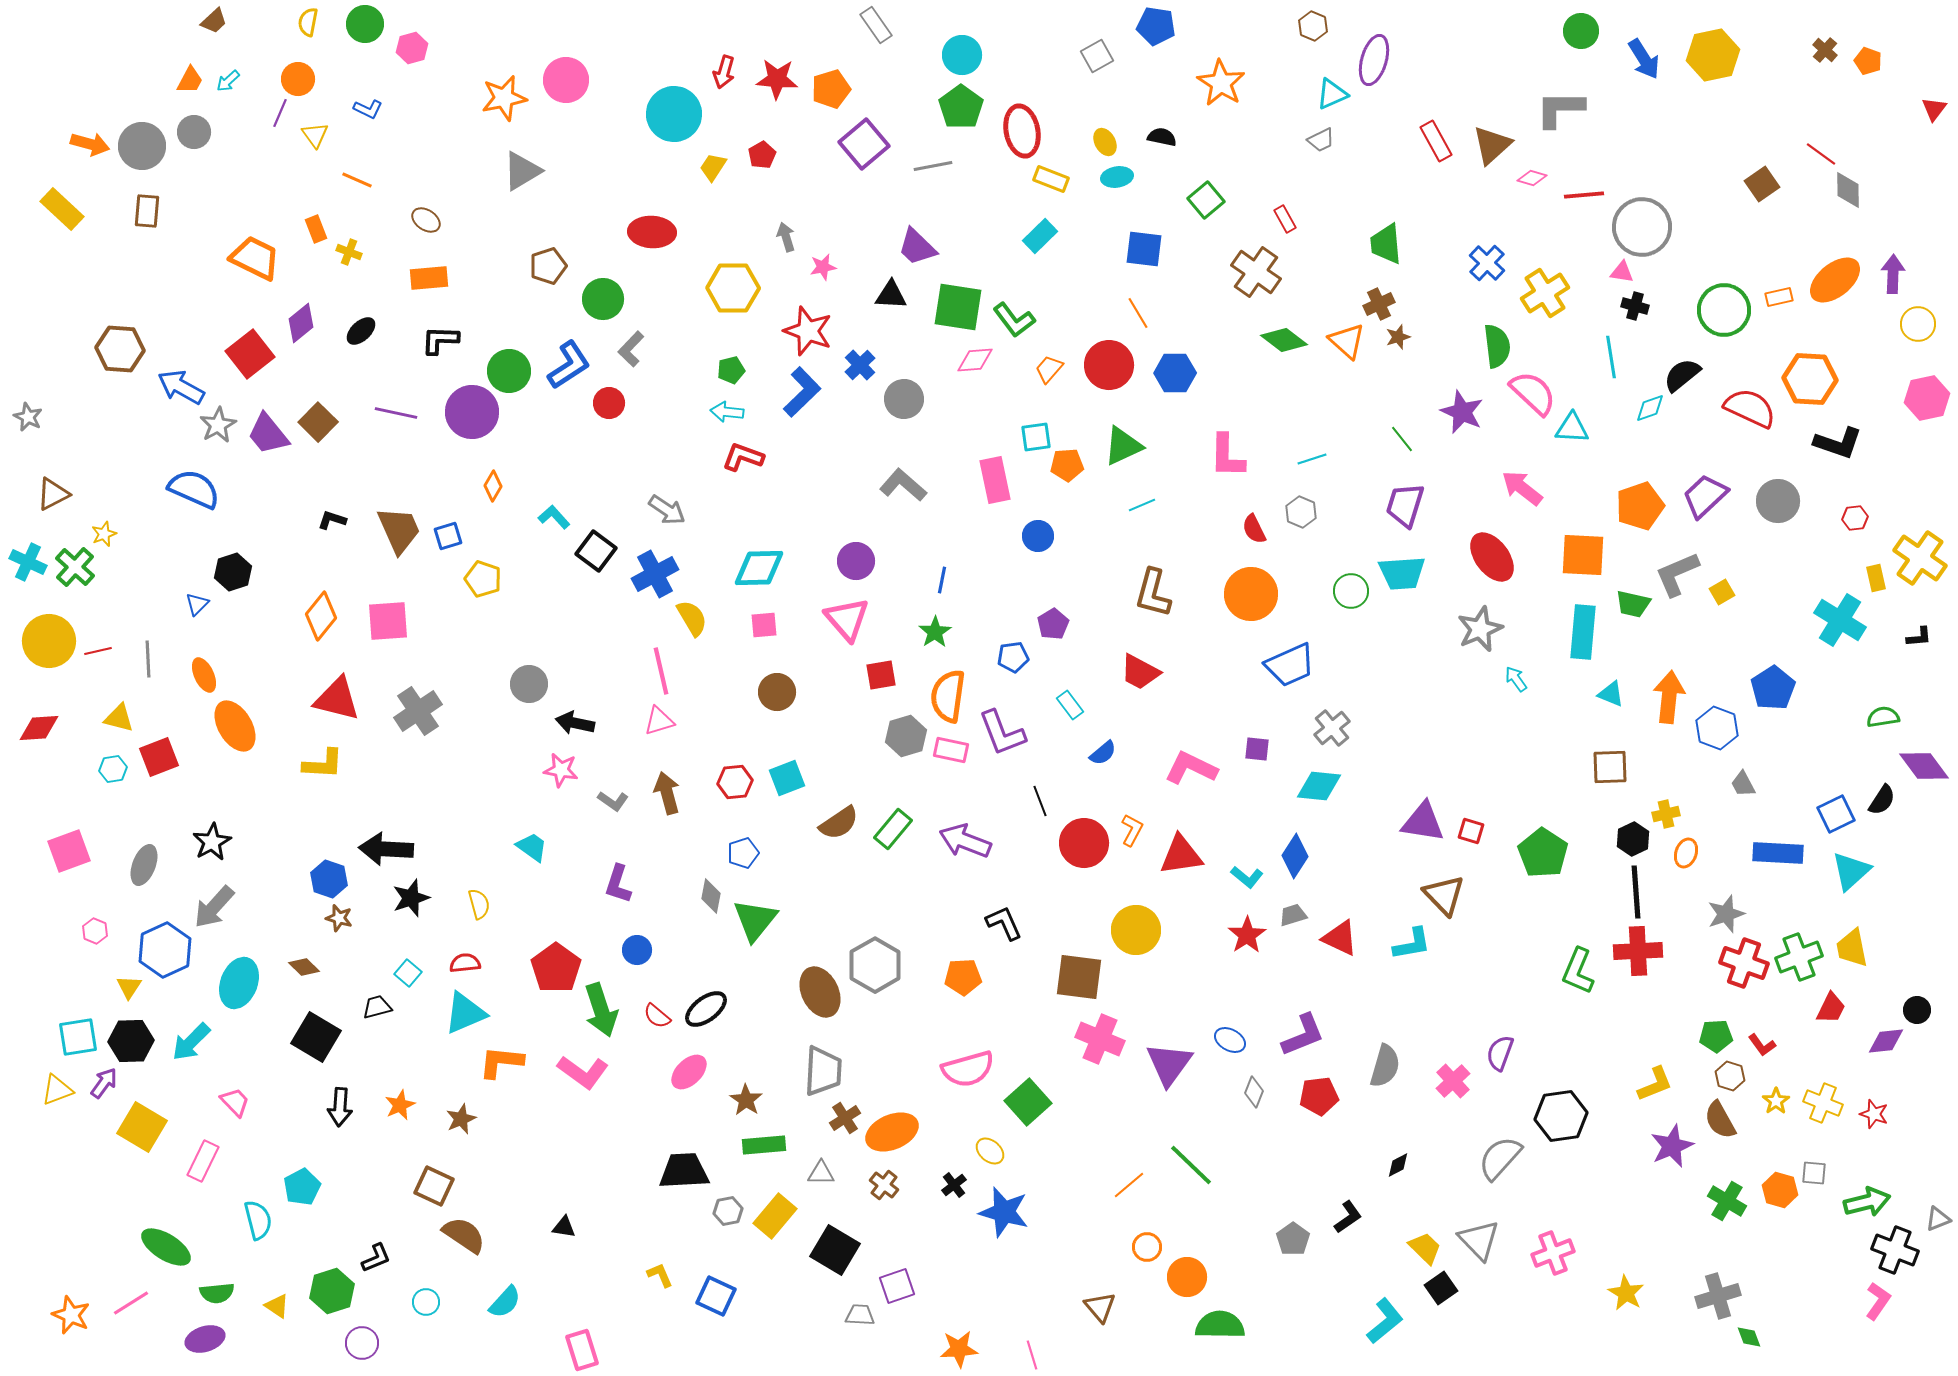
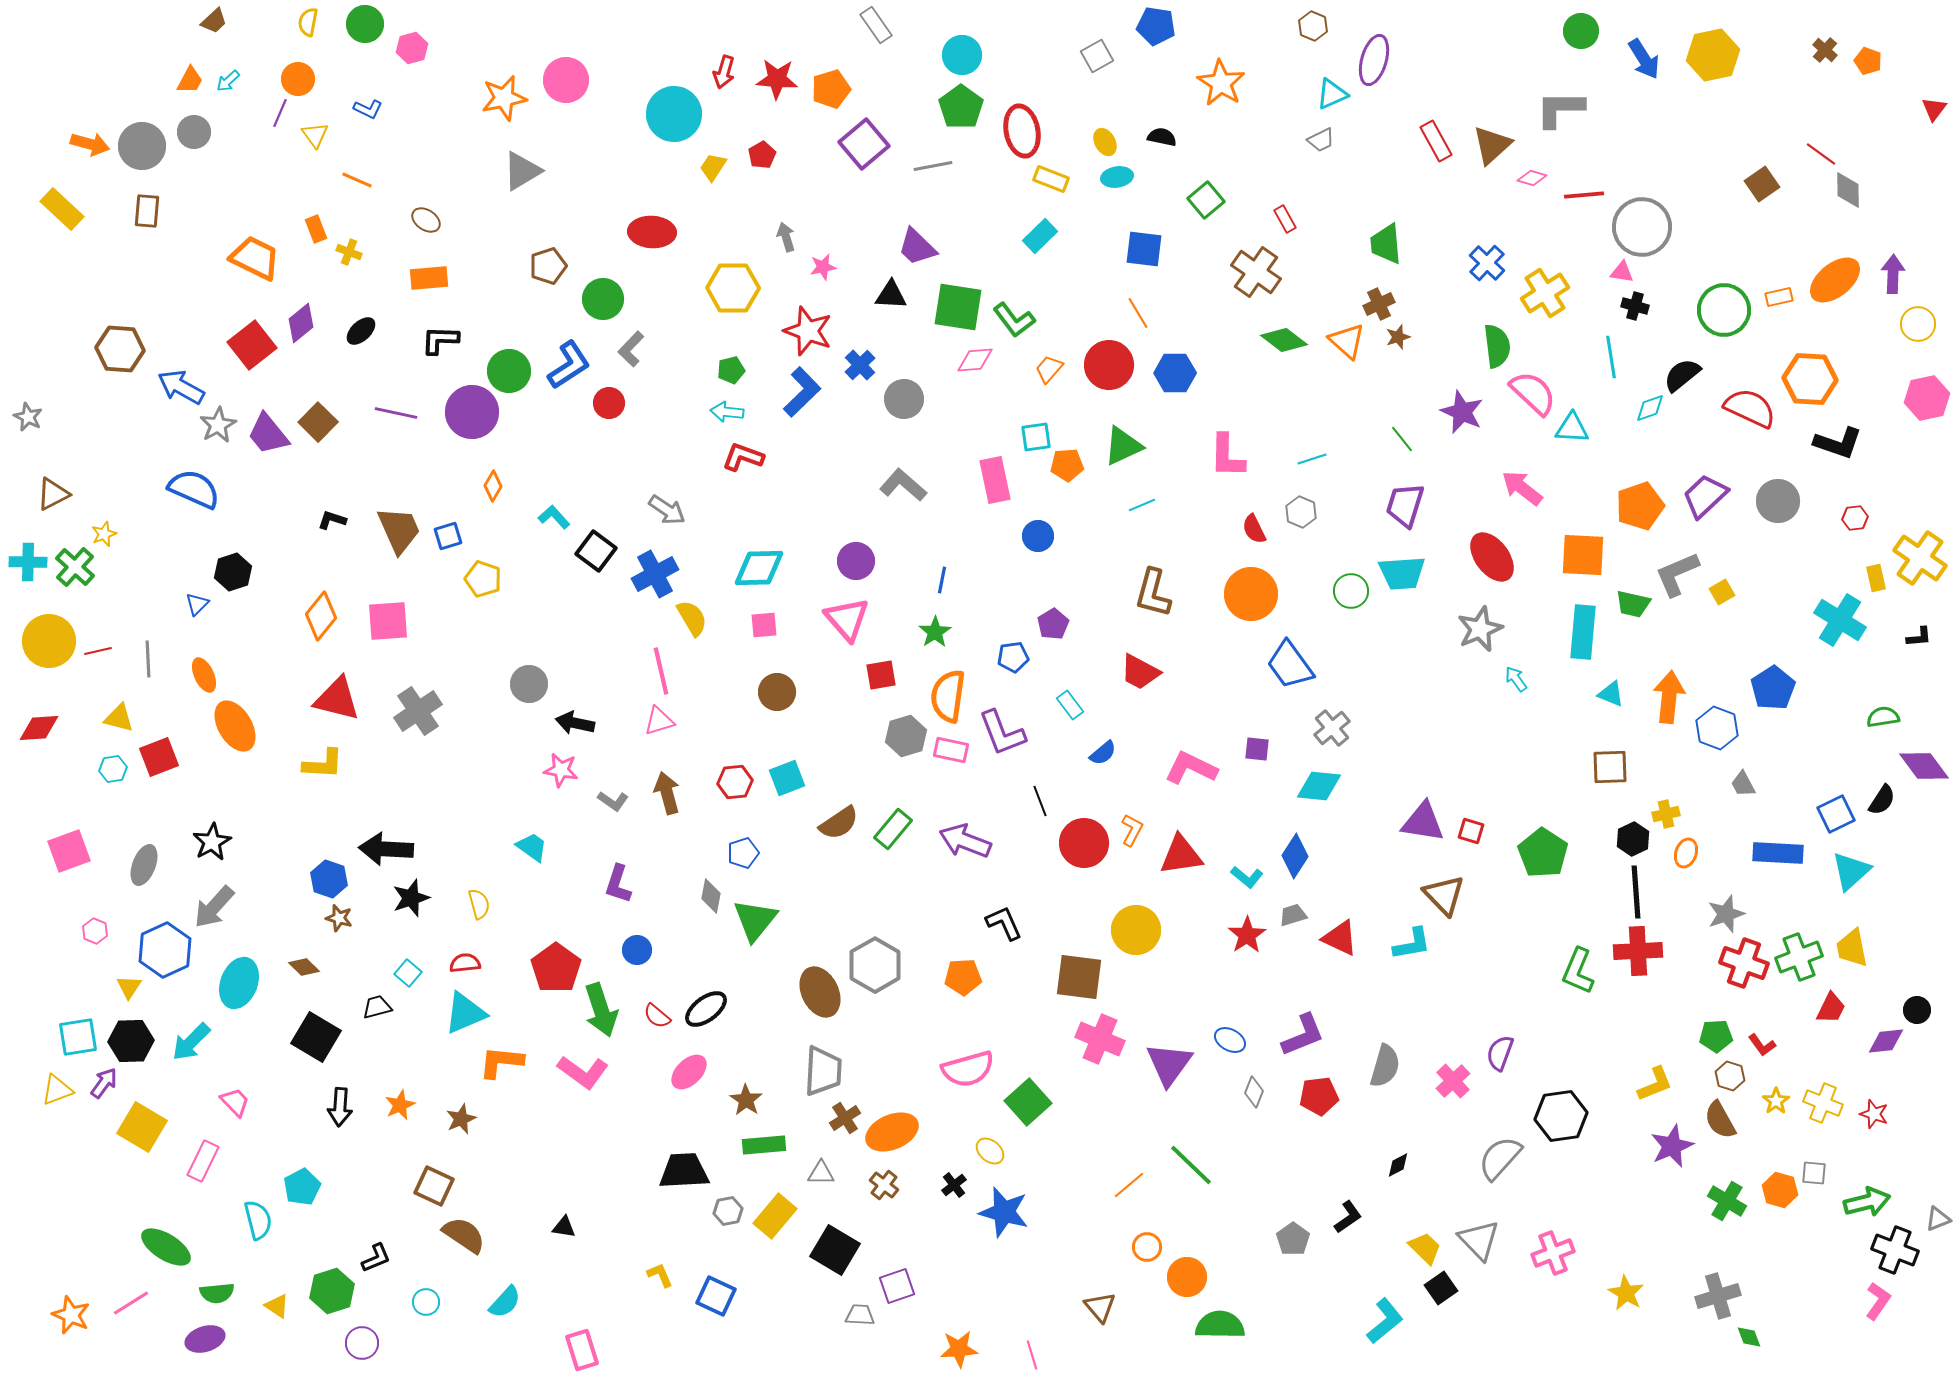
red square at (250, 354): moved 2 px right, 9 px up
cyan cross at (28, 562): rotated 24 degrees counterclockwise
blue trapezoid at (1290, 665): rotated 78 degrees clockwise
